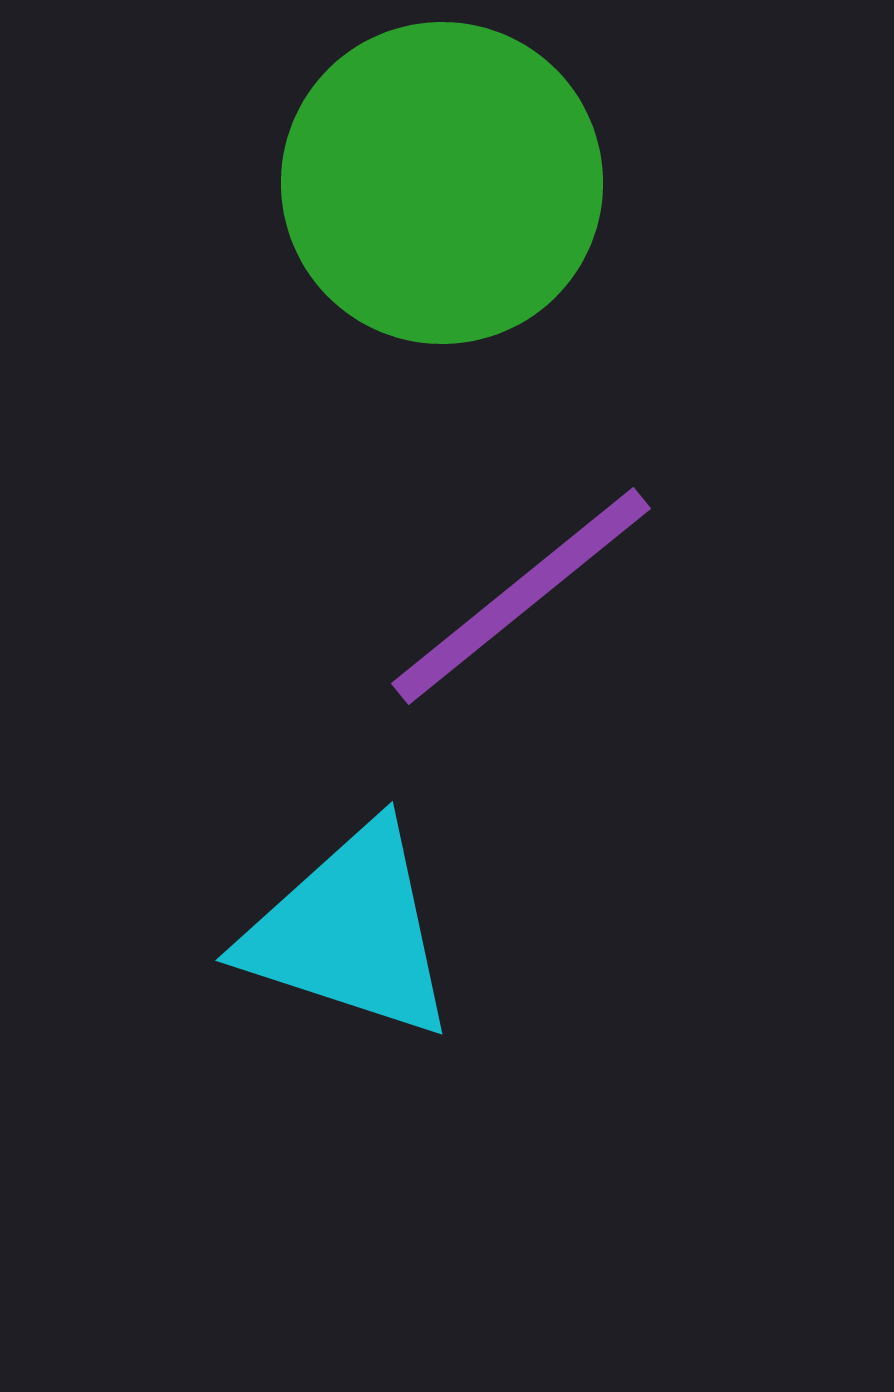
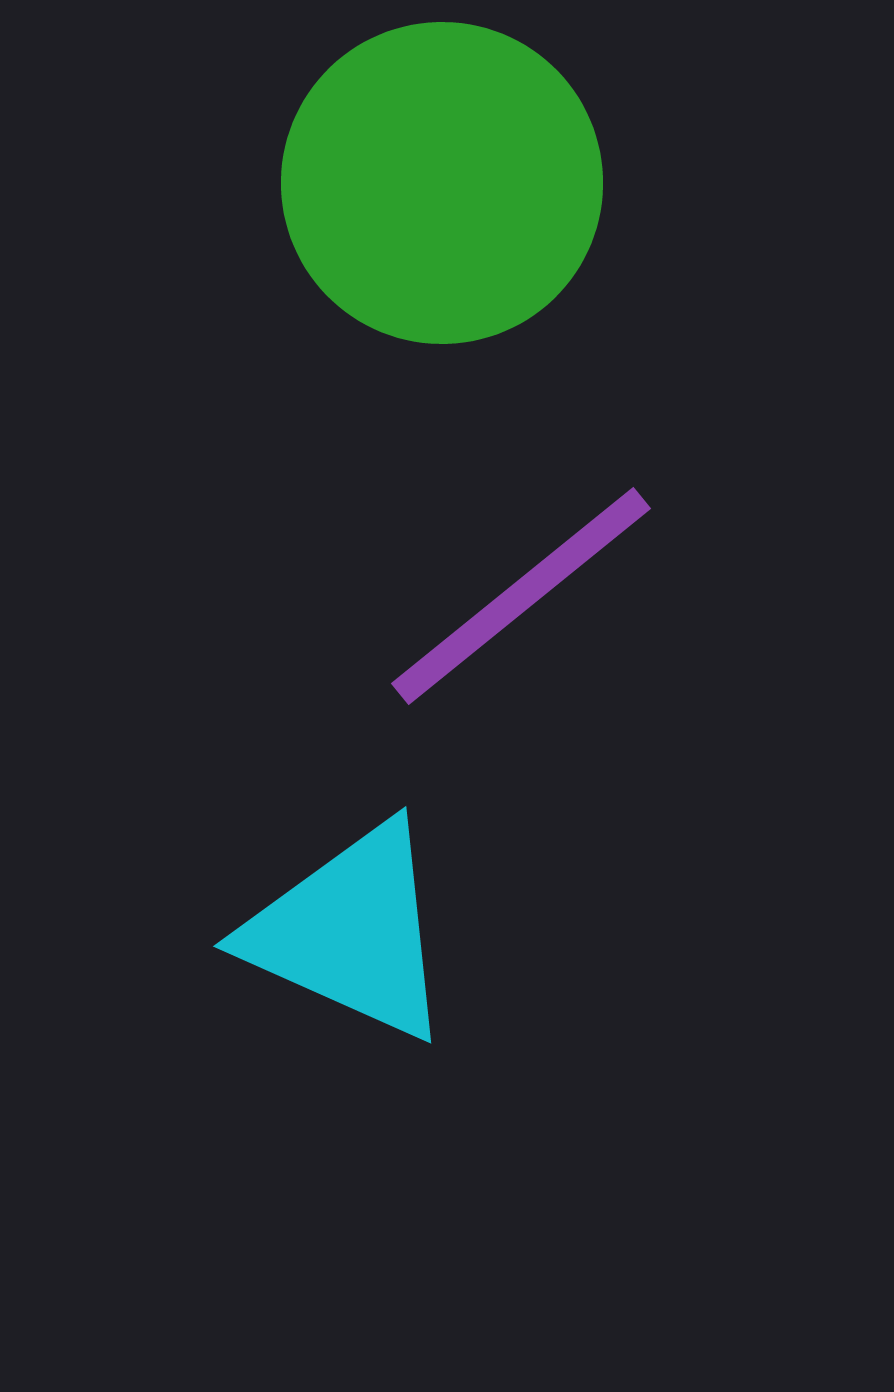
cyan triangle: rotated 6 degrees clockwise
